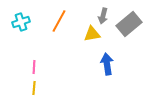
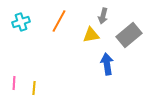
gray rectangle: moved 11 px down
yellow triangle: moved 1 px left, 1 px down
pink line: moved 20 px left, 16 px down
